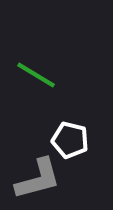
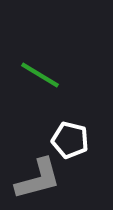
green line: moved 4 px right
